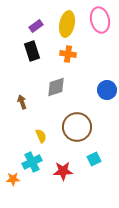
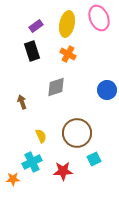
pink ellipse: moved 1 px left, 2 px up; rotated 10 degrees counterclockwise
orange cross: rotated 21 degrees clockwise
brown circle: moved 6 px down
